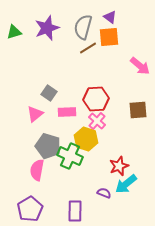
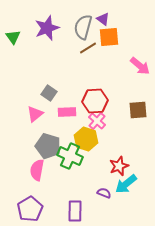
purple triangle: moved 7 px left, 2 px down
green triangle: moved 1 px left, 5 px down; rotated 49 degrees counterclockwise
red hexagon: moved 1 px left, 2 px down
